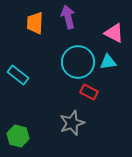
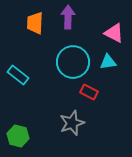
purple arrow: rotated 15 degrees clockwise
cyan circle: moved 5 px left
